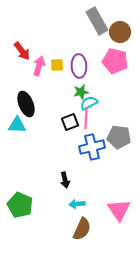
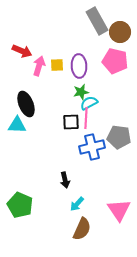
red arrow: rotated 30 degrees counterclockwise
black square: moved 1 px right; rotated 18 degrees clockwise
cyan arrow: rotated 42 degrees counterclockwise
